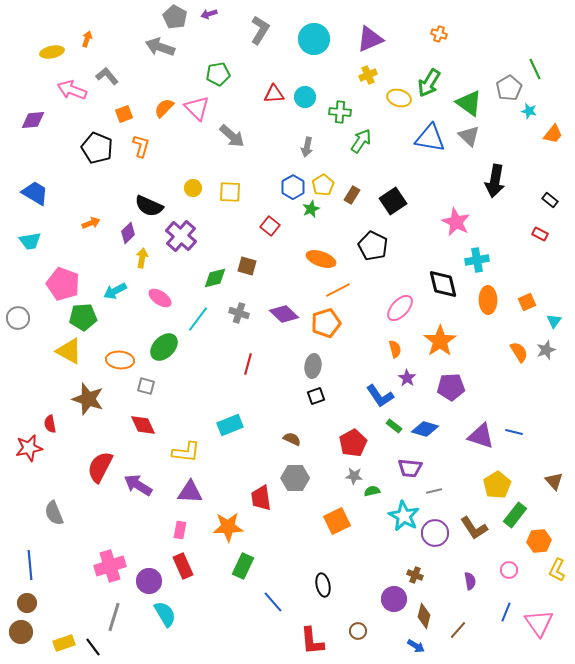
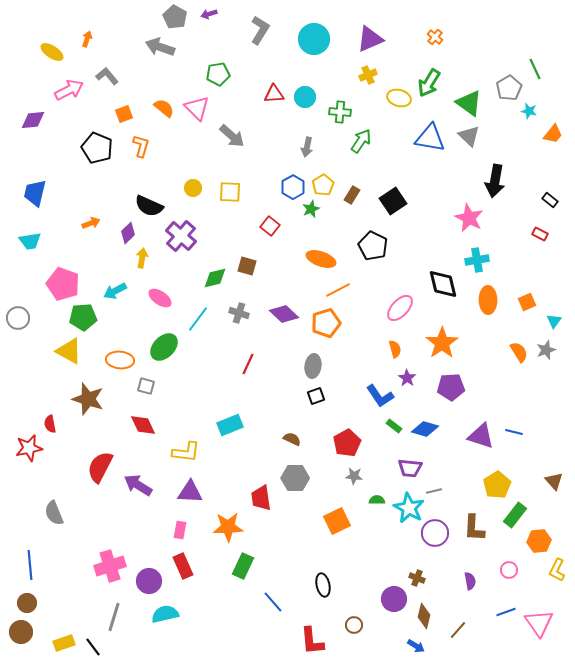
orange cross at (439, 34): moved 4 px left, 3 px down; rotated 21 degrees clockwise
yellow ellipse at (52, 52): rotated 45 degrees clockwise
pink arrow at (72, 90): moved 3 px left; rotated 132 degrees clockwise
orange semicircle at (164, 108): rotated 85 degrees clockwise
blue trapezoid at (35, 193): rotated 108 degrees counterclockwise
pink star at (456, 222): moved 13 px right, 4 px up
orange star at (440, 341): moved 2 px right, 2 px down
red line at (248, 364): rotated 10 degrees clockwise
red pentagon at (353, 443): moved 6 px left
green semicircle at (372, 491): moved 5 px right, 9 px down; rotated 14 degrees clockwise
cyan star at (404, 516): moved 5 px right, 8 px up
brown L-shape at (474, 528): rotated 36 degrees clockwise
brown cross at (415, 575): moved 2 px right, 3 px down
blue line at (506, 612): rotated 48 degrees clockwise
cyan semicircle at (165, 614): rotated 72 degrees counterclockwise
brown circle at (358, 631): moved 4 px left, 6 px up
